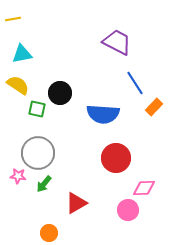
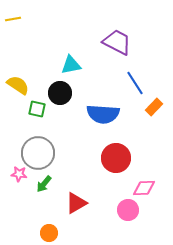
cyan triangle: moved 49 px right, 11 px down
pink star: moved 1 px right, 2 px up
